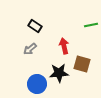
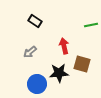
black rectangle: moved 5 px up
gray arrow: moved 3 px down
